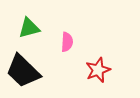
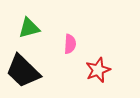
pink semicircle: moved 3 px right, 2 px down
